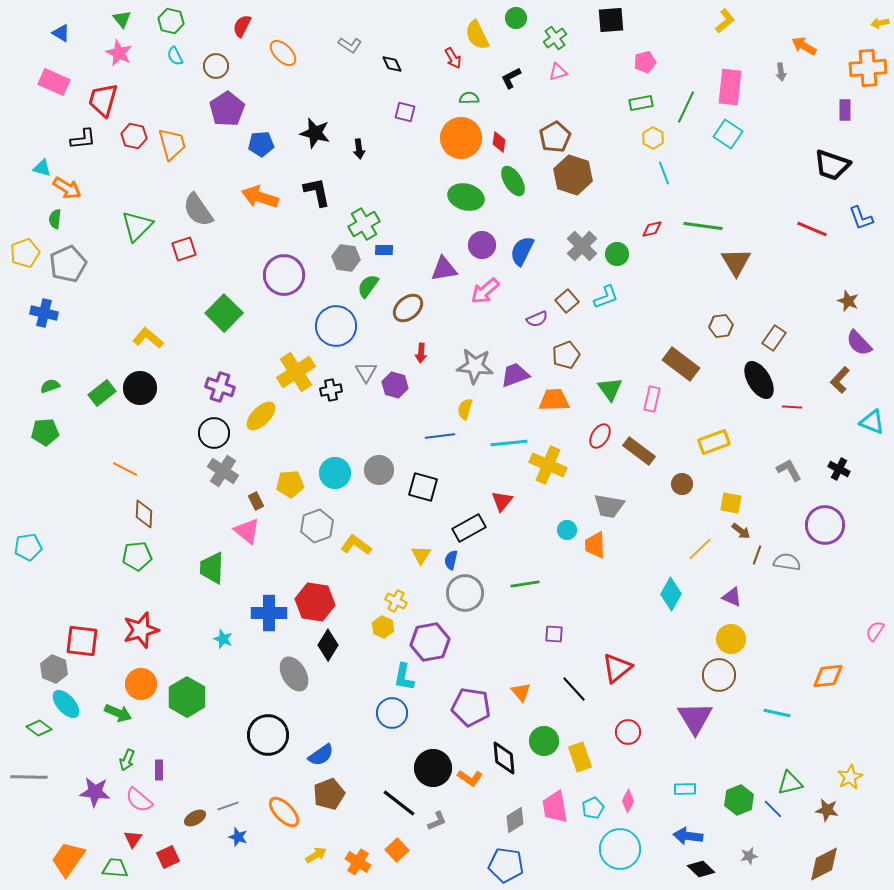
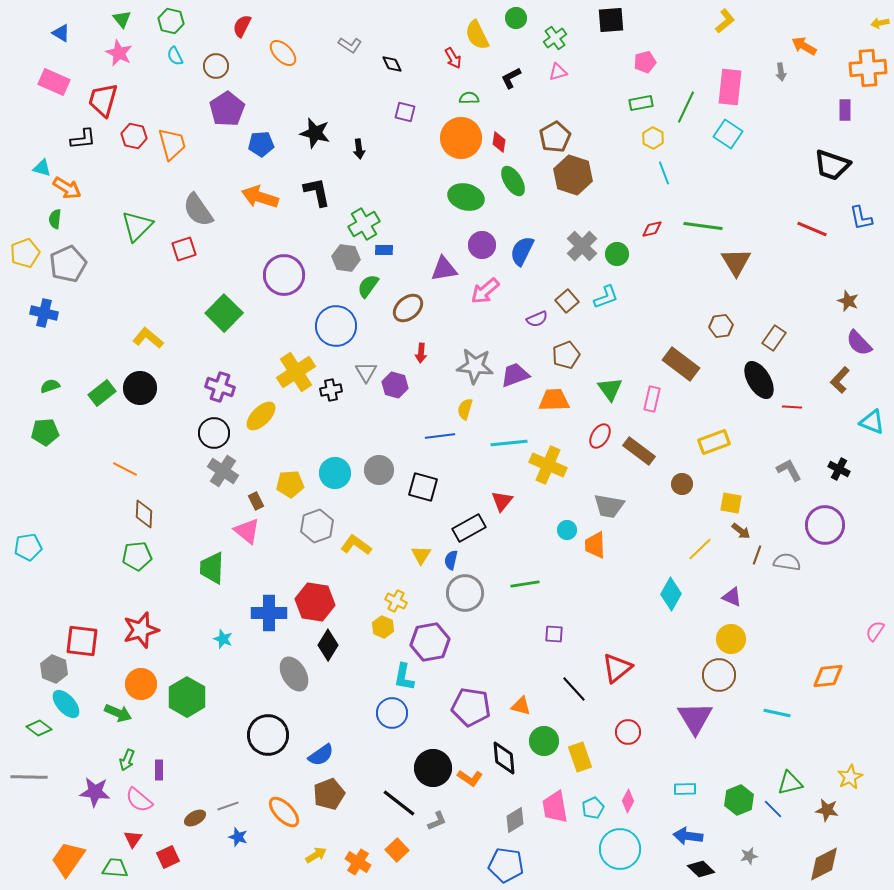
blue L-shape at (861, 218): rotated 8 degrees clockwise
orange triangle at (521, 692): moved 14 px down; rotated 35 degrees counterclockwise
